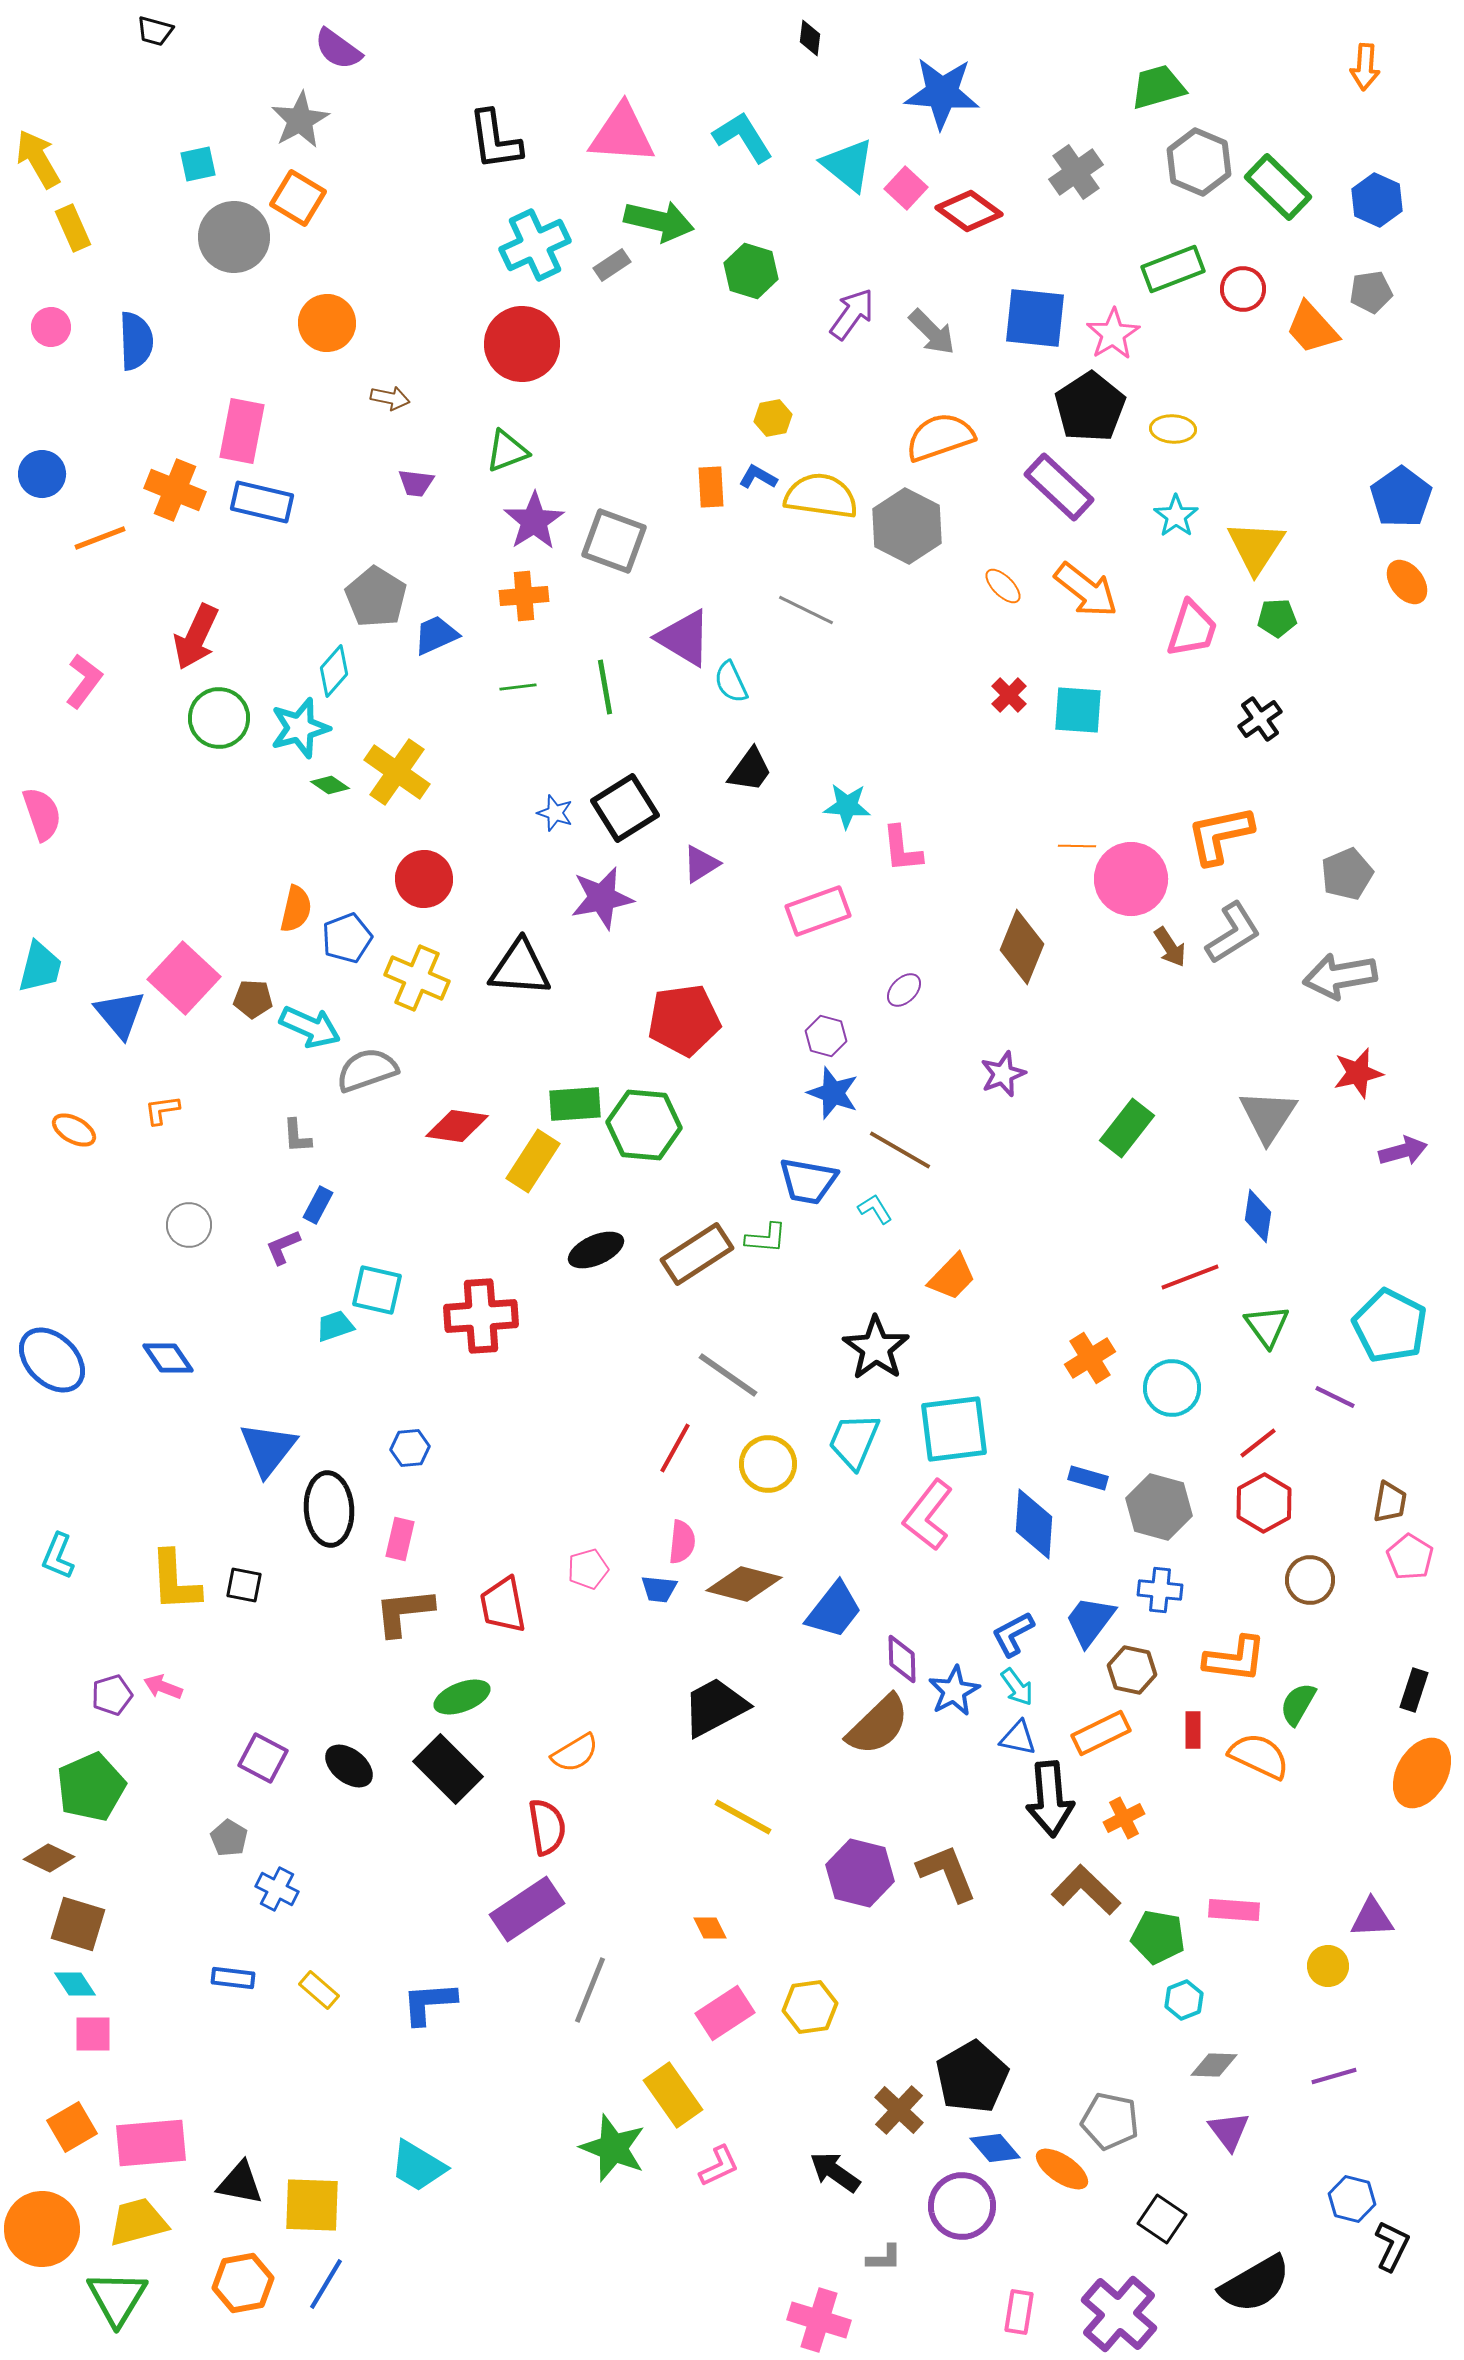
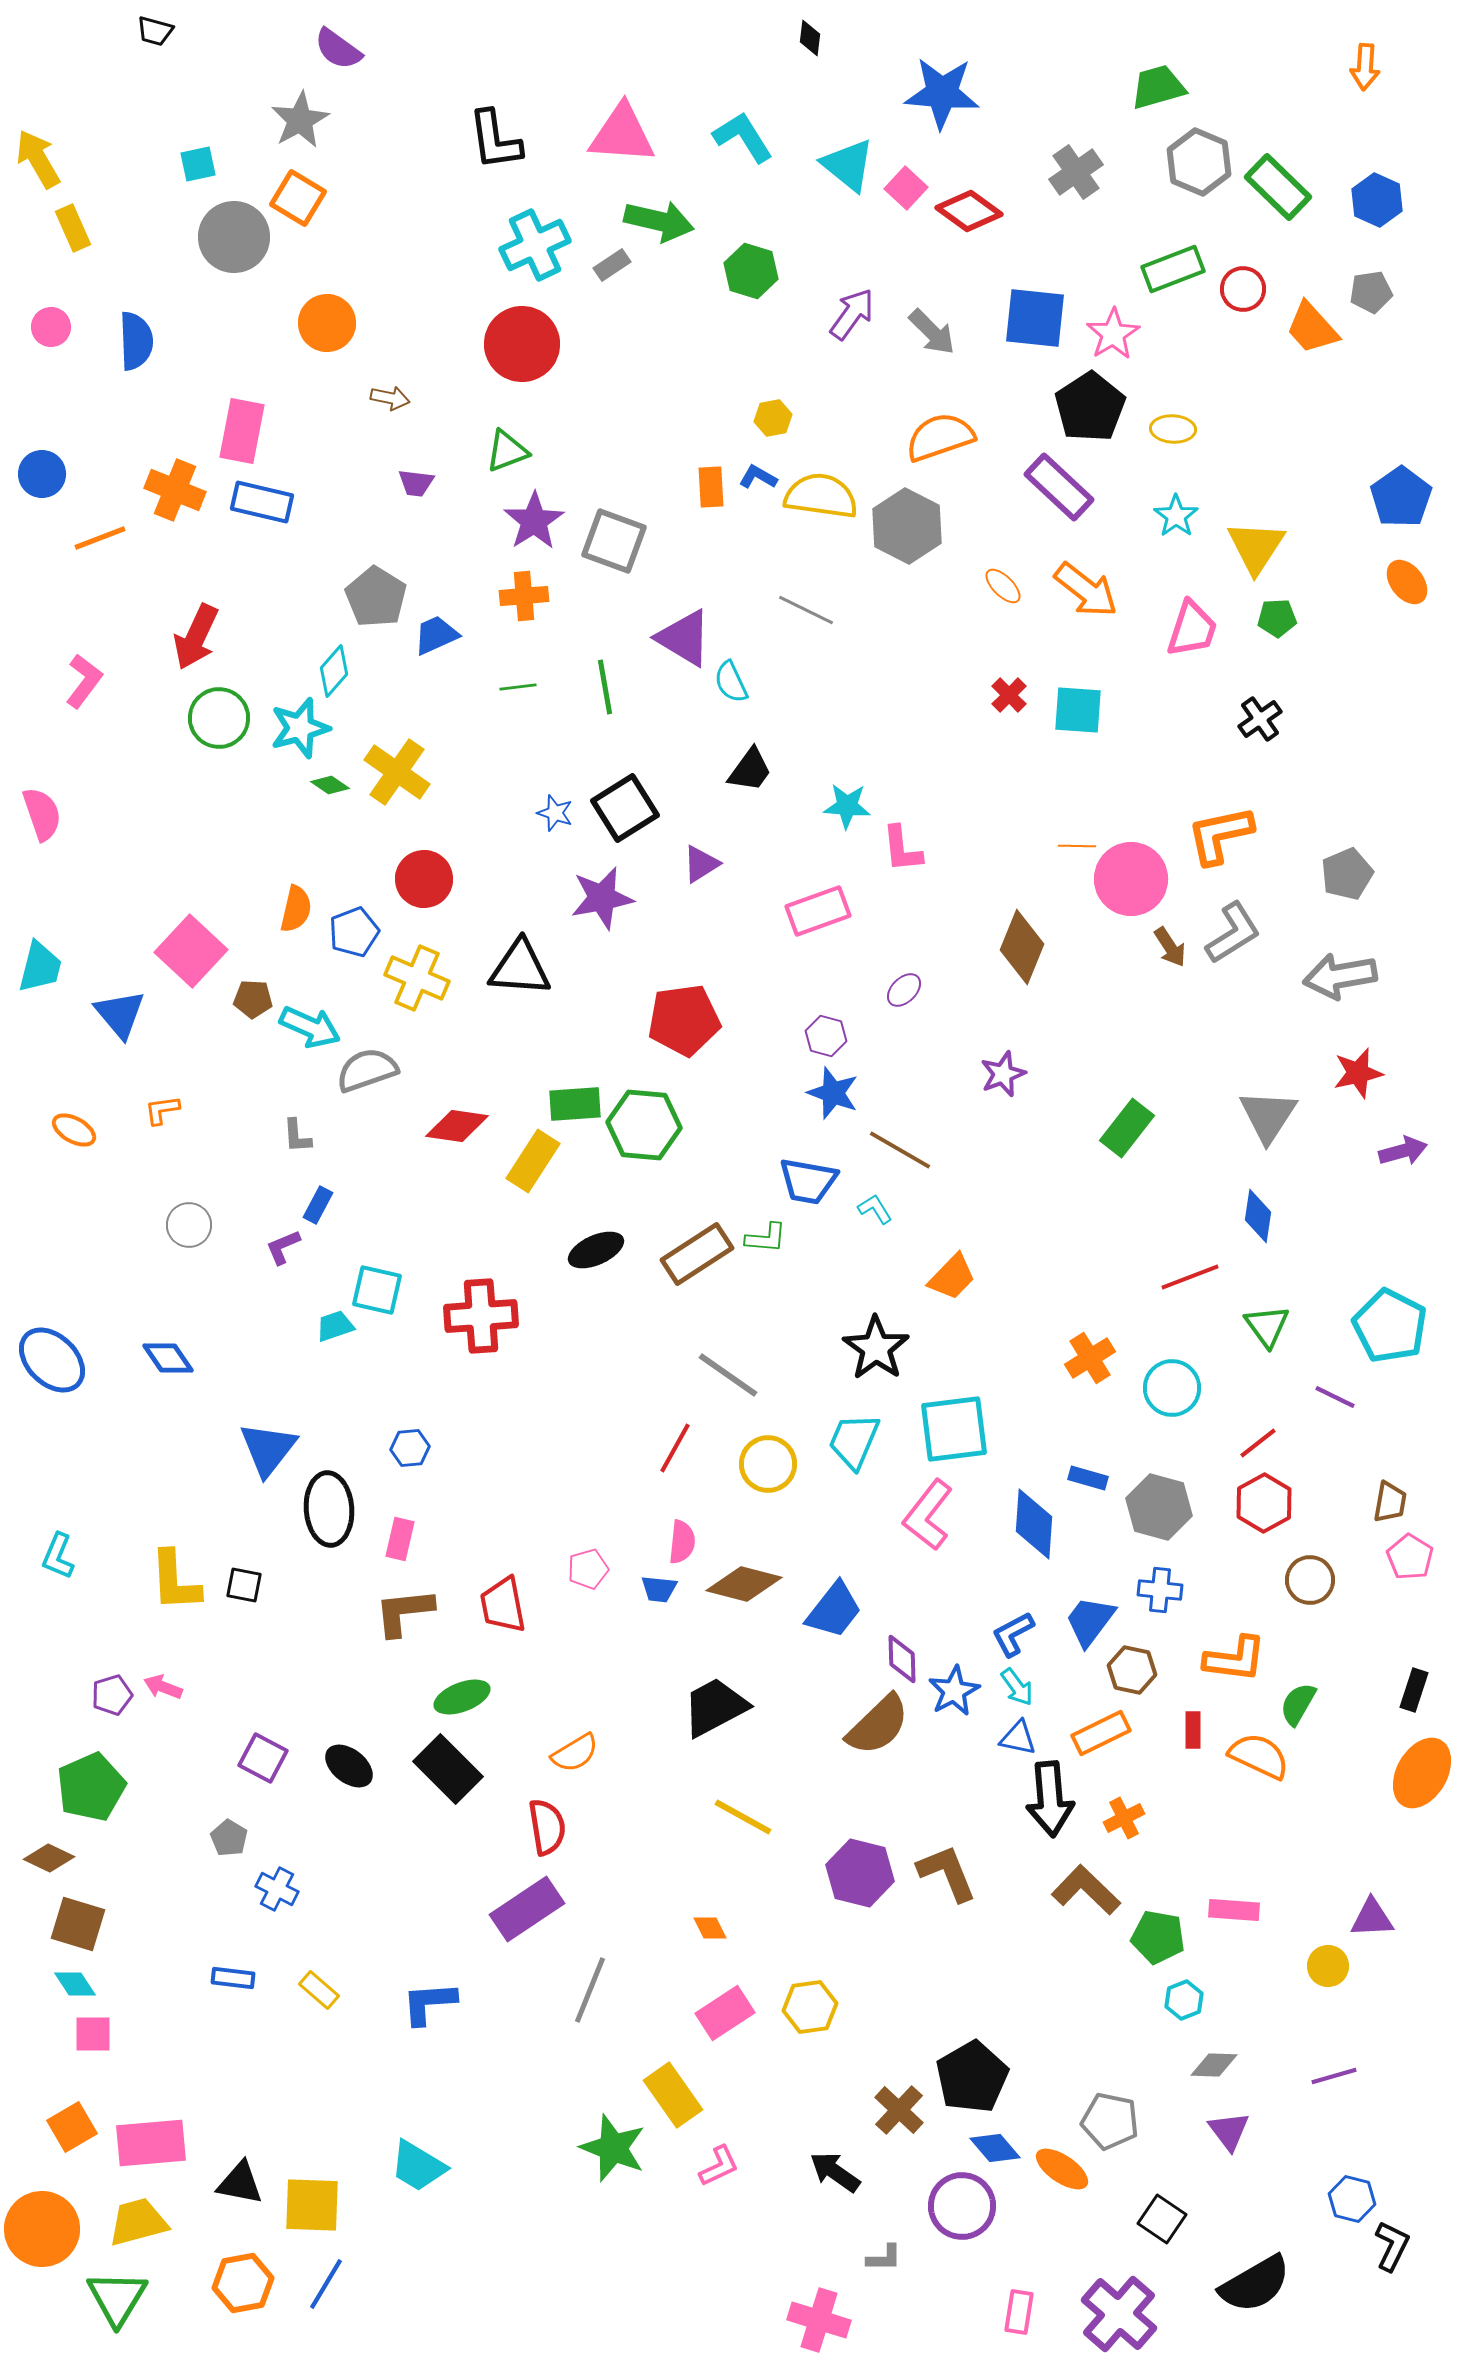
blue pentagon at (347, 938): moved 7 px right, 6 px up
pink square at (184, 978): moved 7 px right, 27 px up
